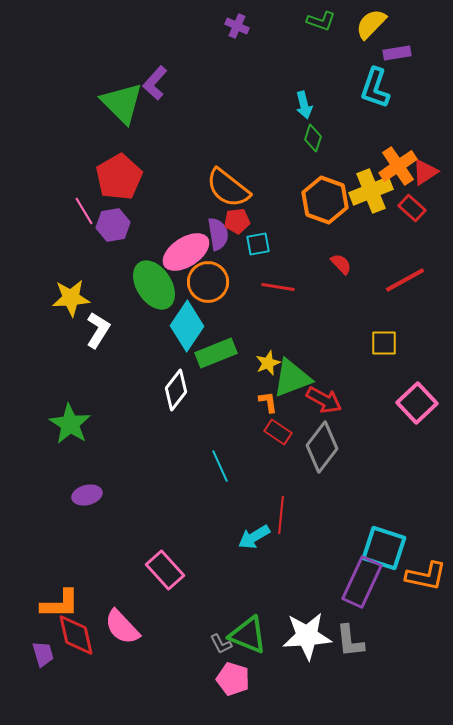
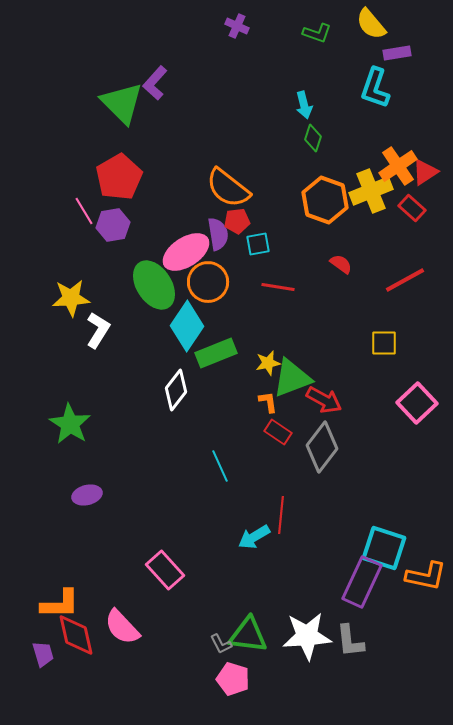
green L-shape at (321, 21): moved 4 px left, 12 px down
yellow semicircle at (371, 24): rotated 84 degrees counterclockwise
red semicircle at (341, 264): rotated 10 degrees counterclockwise
yellow star at (268, 363): rotated 10 degrees clockwise
green triangle at (248, 635): rotated 15 degrees counterclockwise
